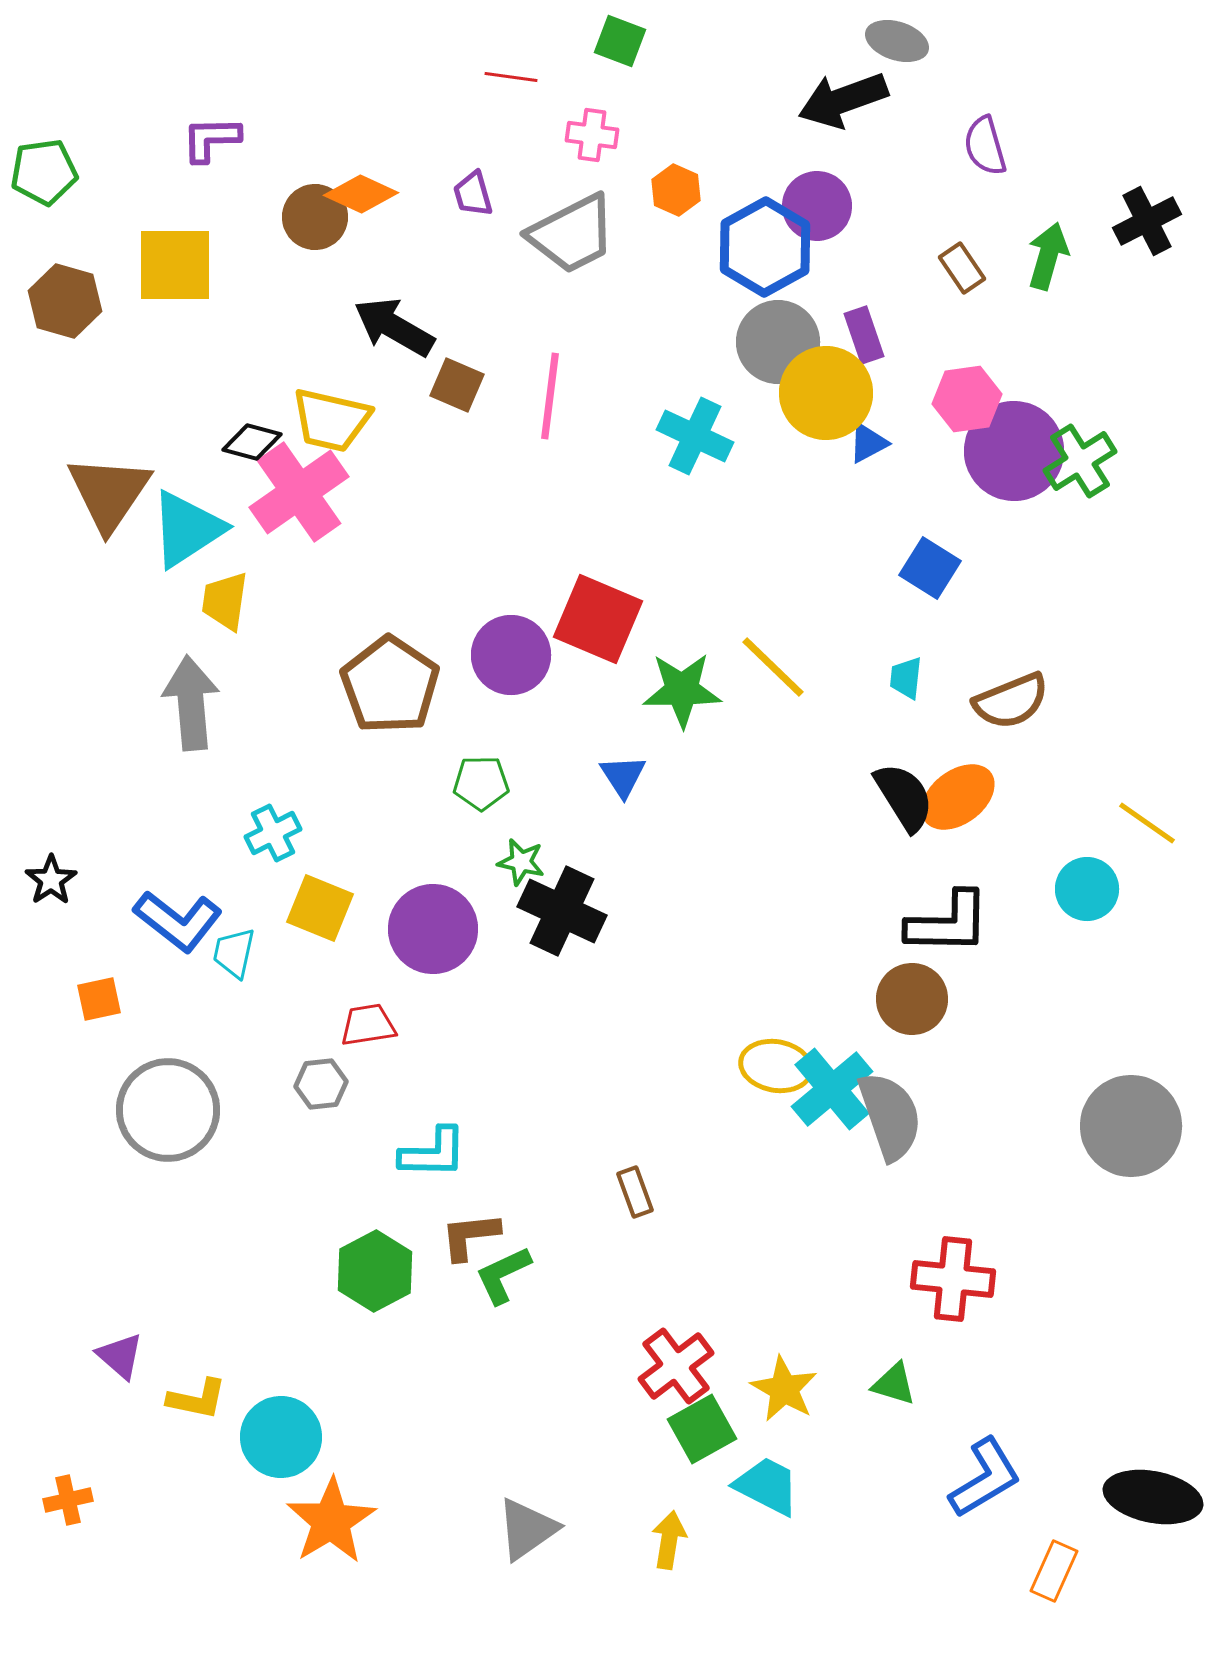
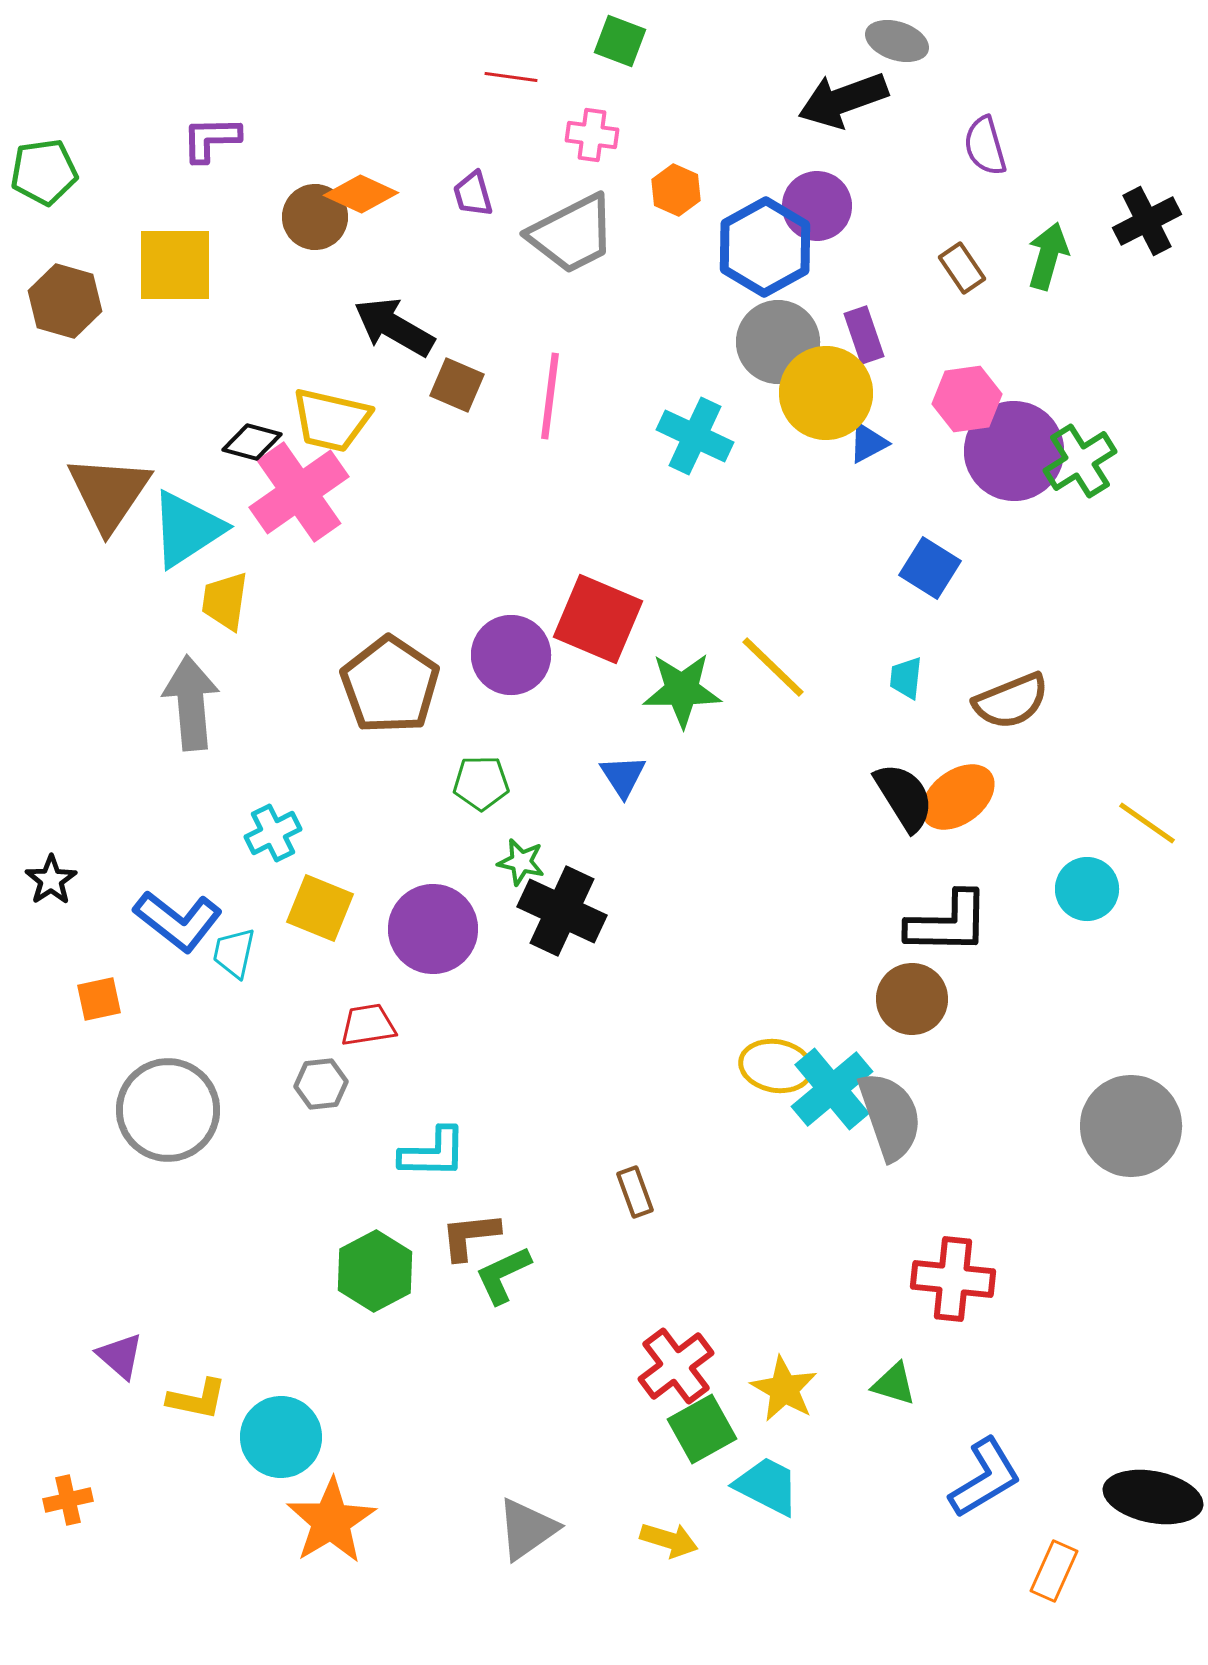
yellow arrow at (669, 1540): rotated 98 degrees clockwise
